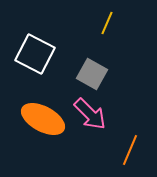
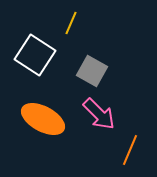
yellow line: moved 36 px left
white square: moved 1 px down; rotated 6 degrees clockwise
gray square: moved 3 px up
pink arrow: moved 9 px right
